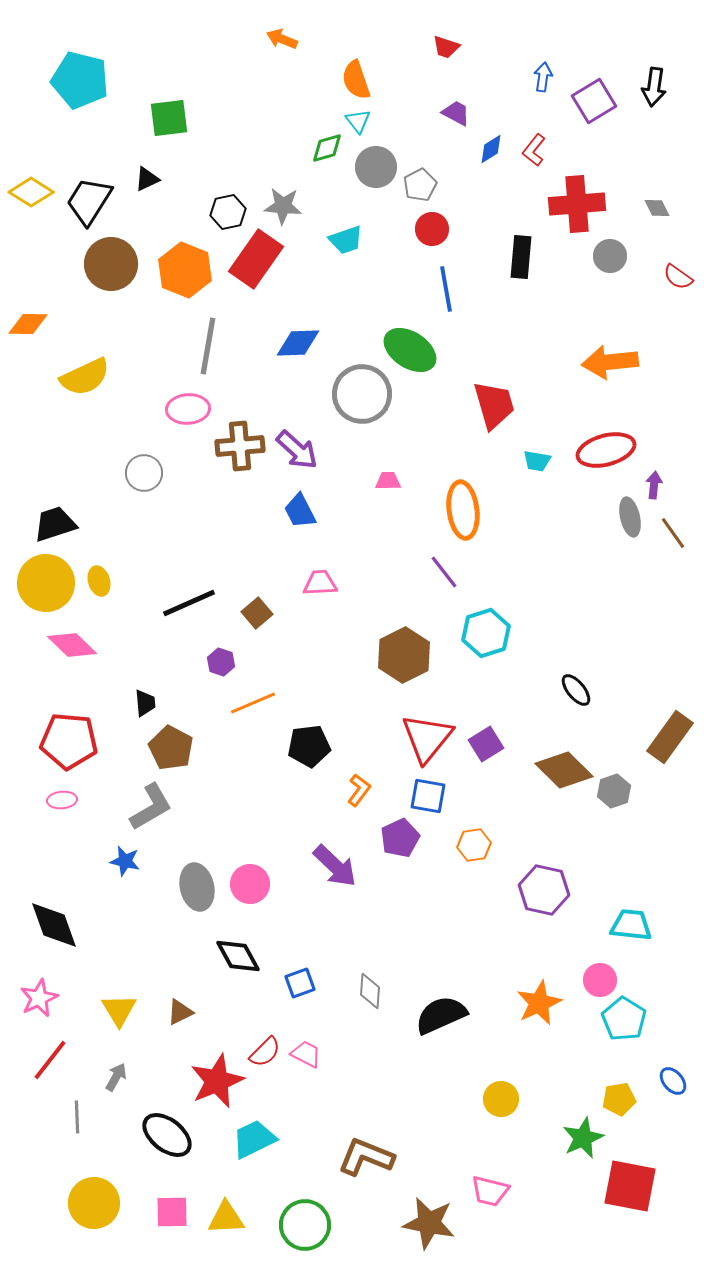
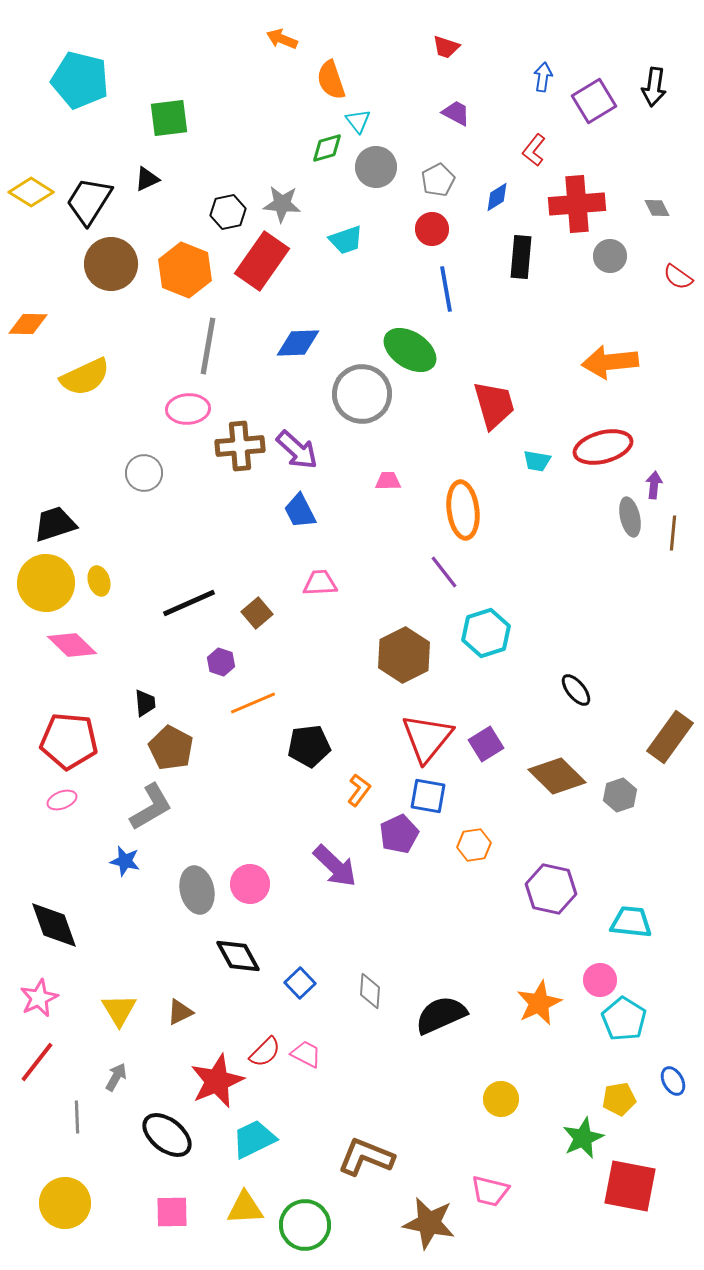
orange semicircle at (356, 80): moved 25 px left
blue diamond at (491, 149): moved 6 px right, 48 px down
gray pentagon at (420, 185): moved 18 px right, 5 px up
gray star at (283, 206): moved 1 px left, 2 px up
red rectangle at (256, 259): moved 6 px right, 2 px down
red ellipse at (606, 450): moved 3 px left, 3 px up
brown line at (673, 533): rotated 40 degrees clockwise
brown diamond at (564, 770): moved 7 px left, 6 px down
gray hexagon at (614, 791): moved 6 px right, 4 px down
pink ellipse at (62, 800): rotated 16 degrees counterclockwise
purple pentagon at (400, 838): moved 1 px left, 4 px up
gray ellipse at (197, 887): moved 3 px down
purple hexagon at (544, 890): moved 7 px right, 1 px up
cyan trapezoid at (631, 925): moved 3 px up
blue square at (300, 983): rotated 24 degrees counterclockwise
red line at (50, 1060): moved 13 px left, 2 px down
blue ellipse at (673, 1081): rotated 12 degrees clockwise
yellow circle at (94, 1203): moved 29 px left
yellow triangle at (226, 1218): moved 19 px right, 10 px up
